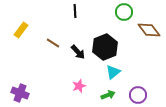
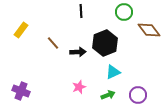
black line: moved 6 px right
brown line: rotated 16 degrees clockwise
black hexagon: moved 4 px up
black arrow: rotated 49 degrees counterclockwise
cyan triangle: rotated 14 degrees clockwise
pink star: moved 1 px down
purple cross: moved 1 px right, 2 px up
